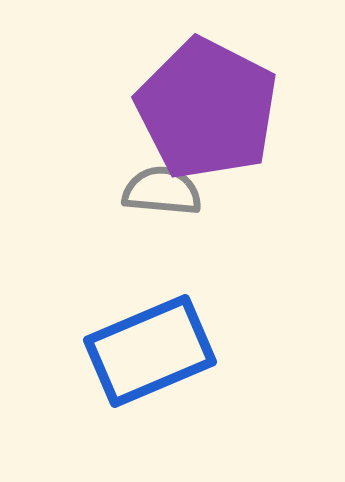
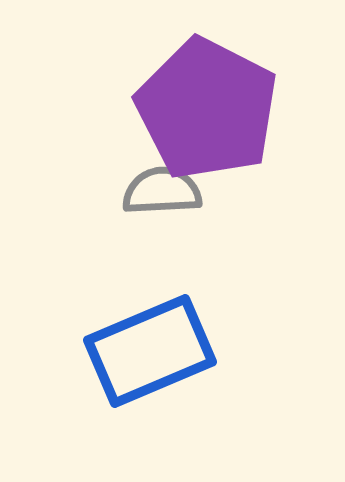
gray semicircle: rotated 8 degrees counterclockwise
